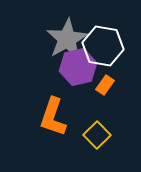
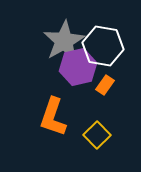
gray star: moved 3 px left, 2 px down
